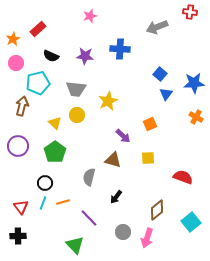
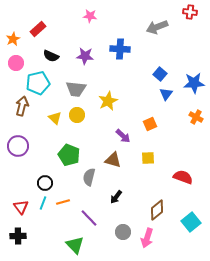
pink star: rotated 24 degrees clockwise
yellow triangle: moved 5 px up
green pentagon: moved 14 px right, 3 px down; rotated 15 degrees counterclockwise
